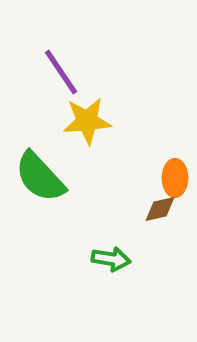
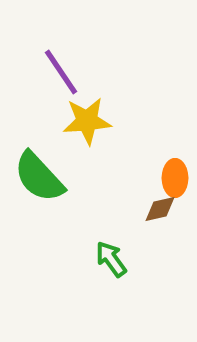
green semicircle: moved 1 px left
green arrow: rotated 135 degrees counterclockwise
